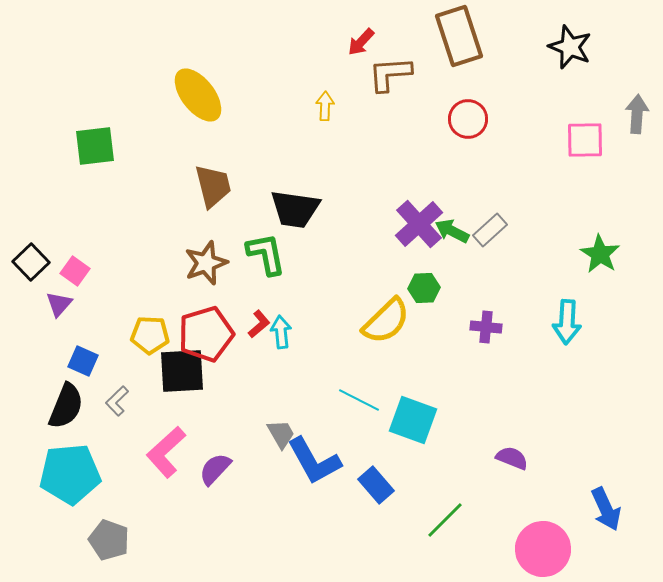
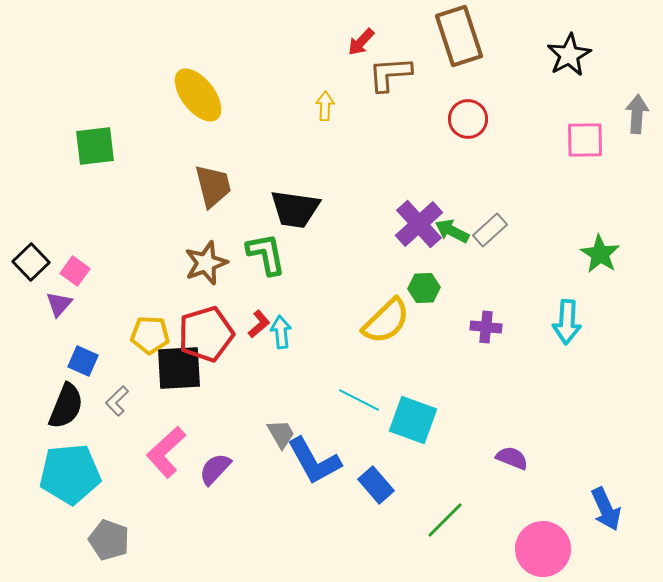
black star at (570, 47): moved 1 px left, 8 px down; rotated 21 degrees clockwise
black square at (182, 371): moved 3 px left, 3 px up
